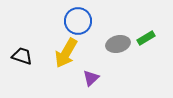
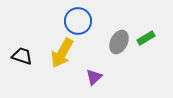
gray ellipse: moved 1 px right, 2 px up; rotated 50 degrees counterclockwise
yellow arrow: moved 4 px left
purple triangle: moved 3 px right, 1 px up
